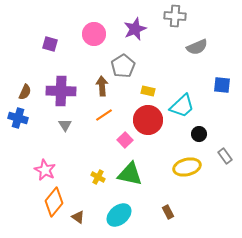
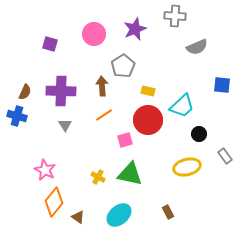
blue cross: moved 1 px left, 2 px up
pink square: rotated 28 degrees clockwise
